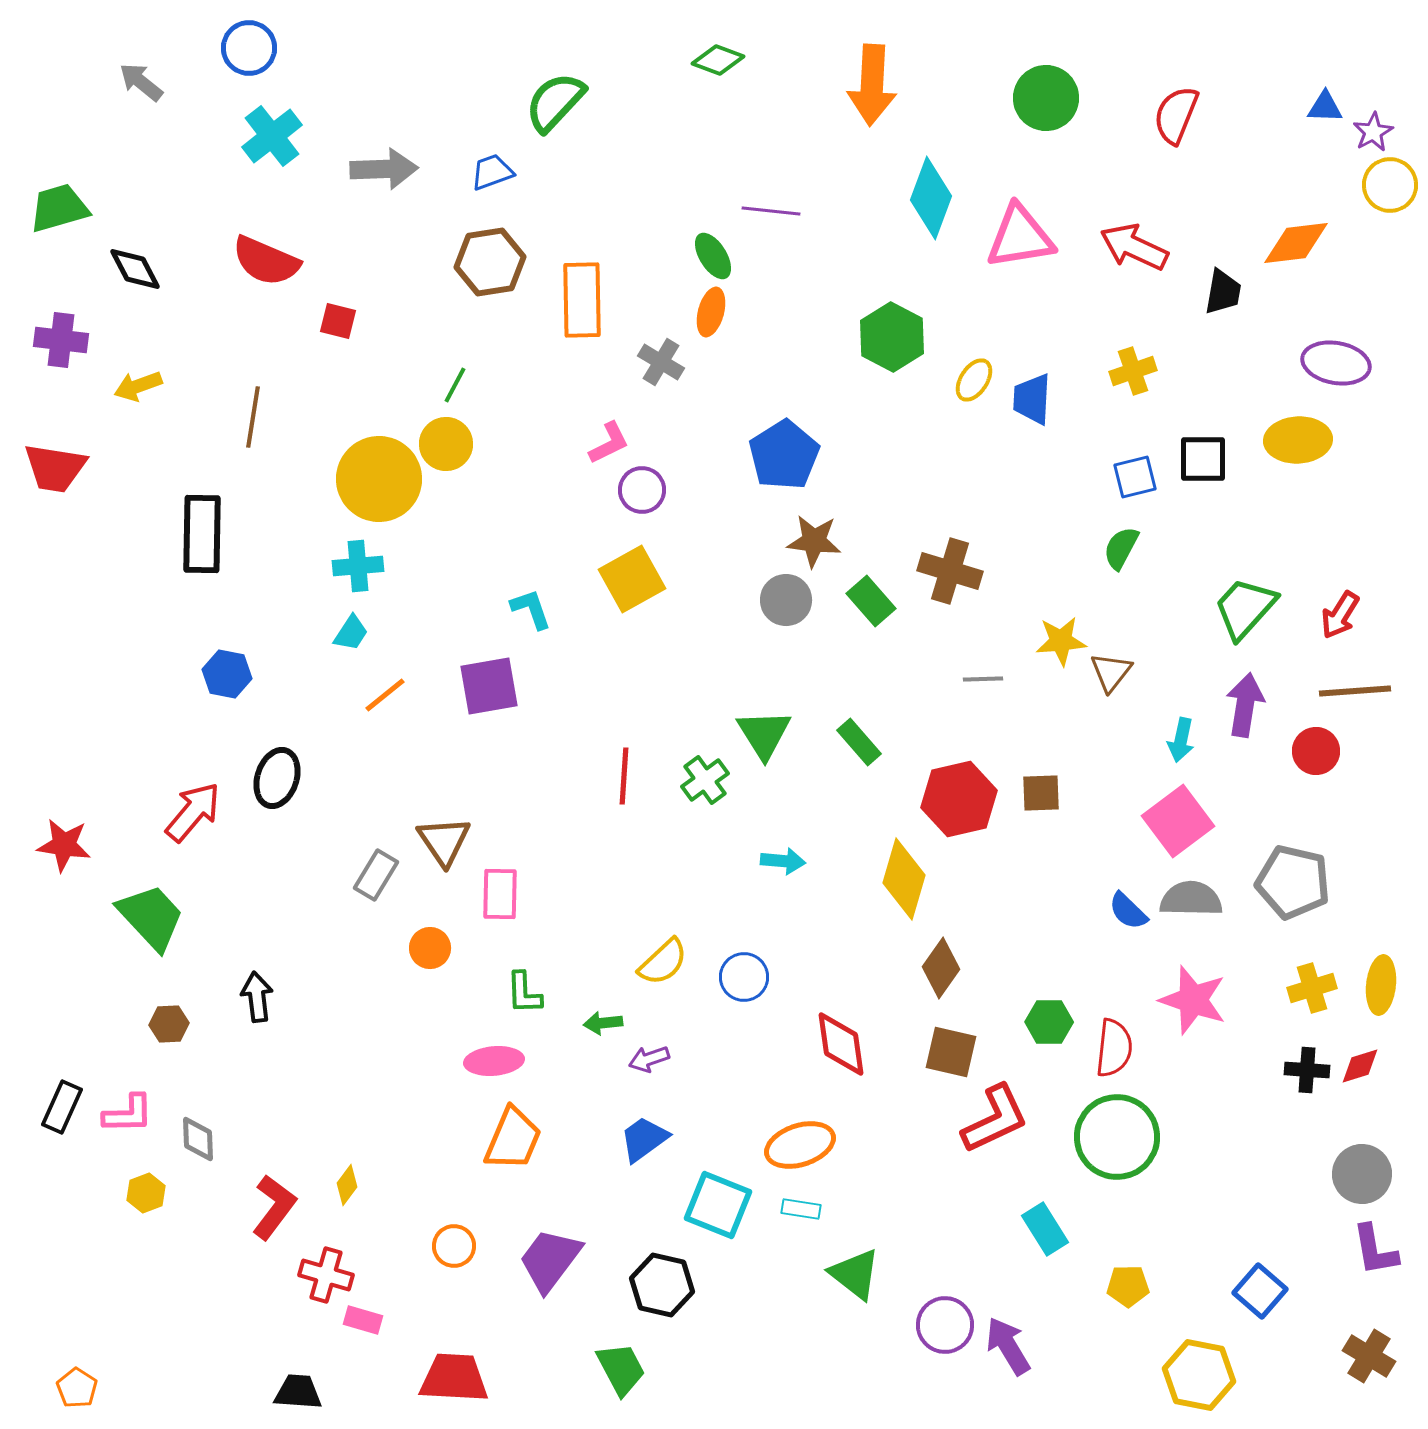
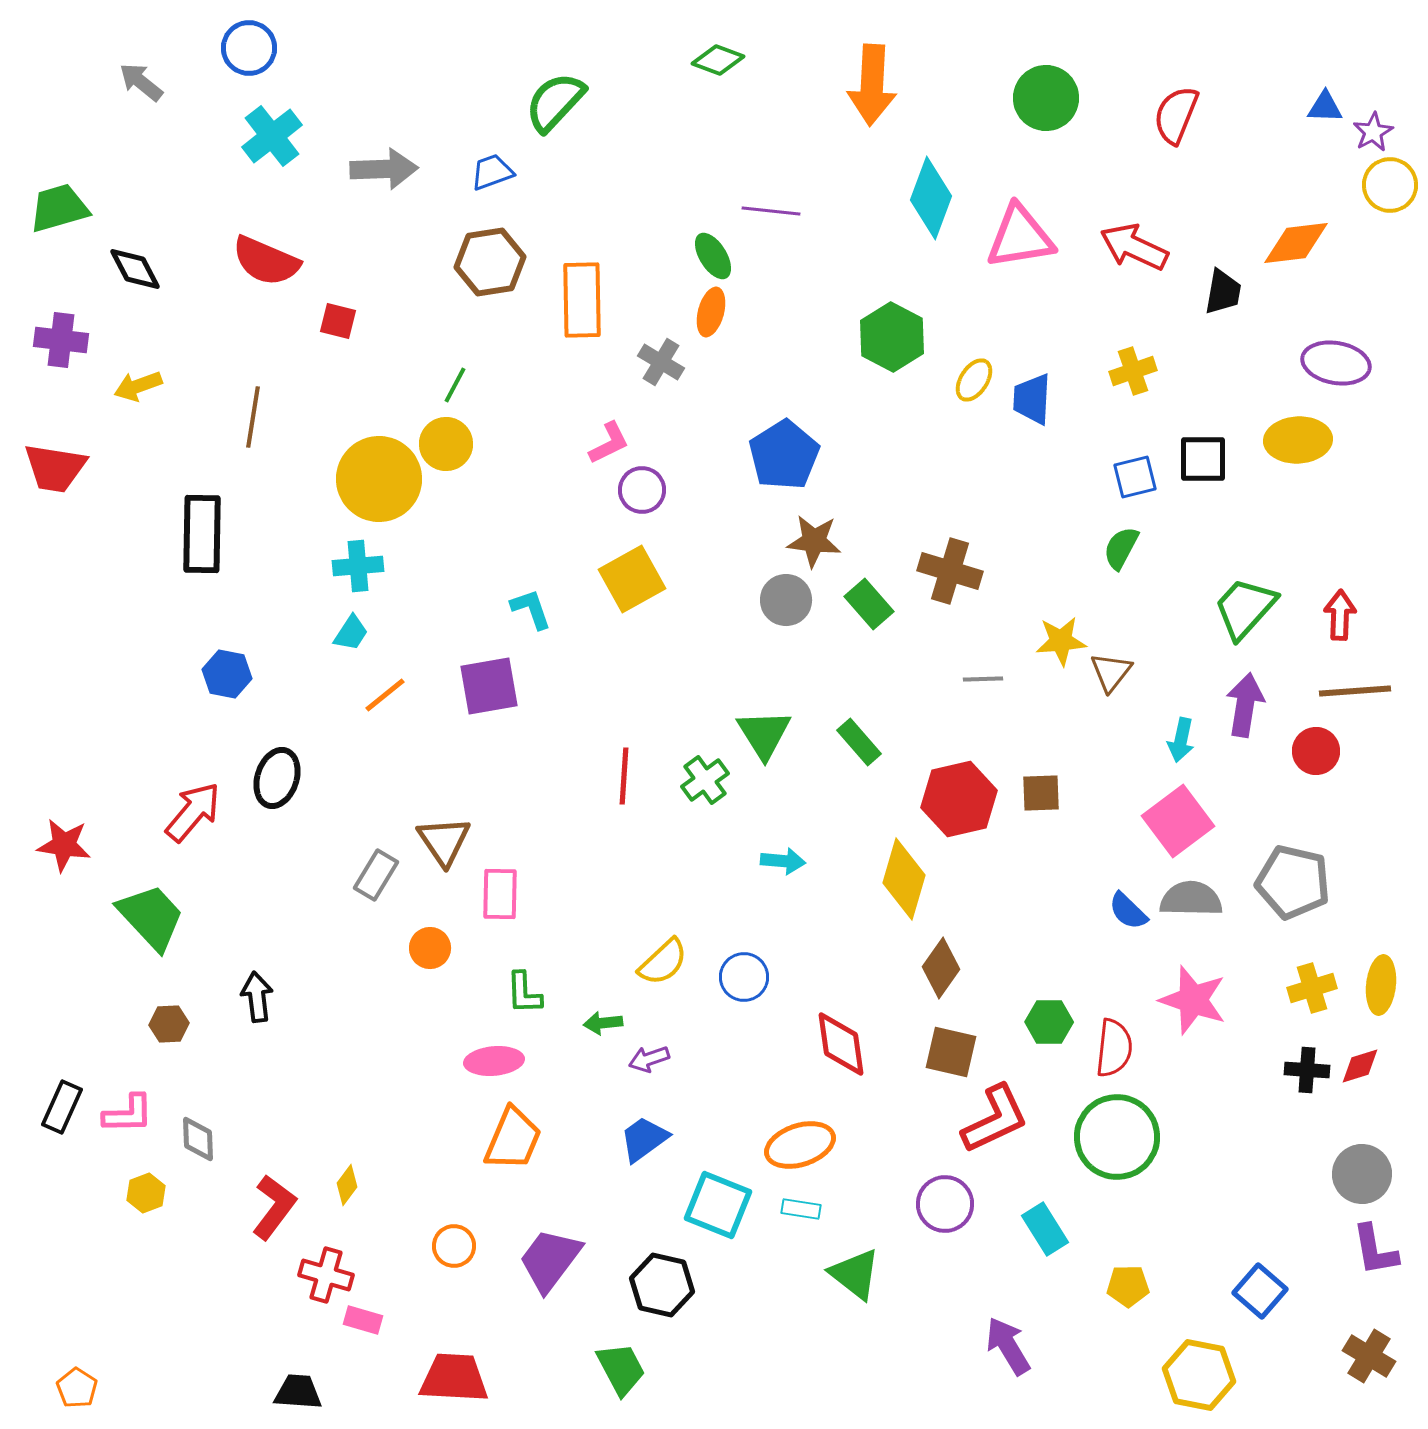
green rectangle at (871, 601): moved 2 px left, 3 px down
red arrow at (1340, 615): rotated 150 degrees clockwise
purple circle at (945, 1325): moved 121 px up
